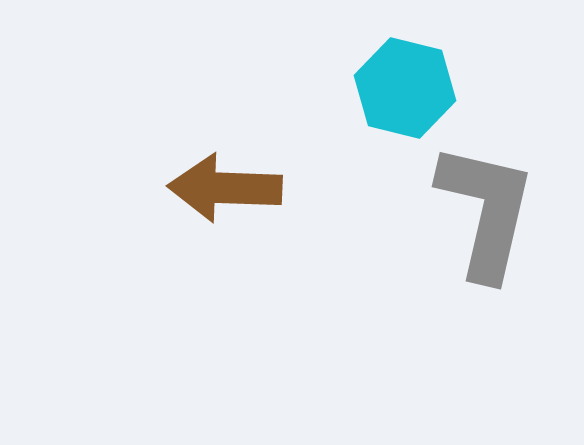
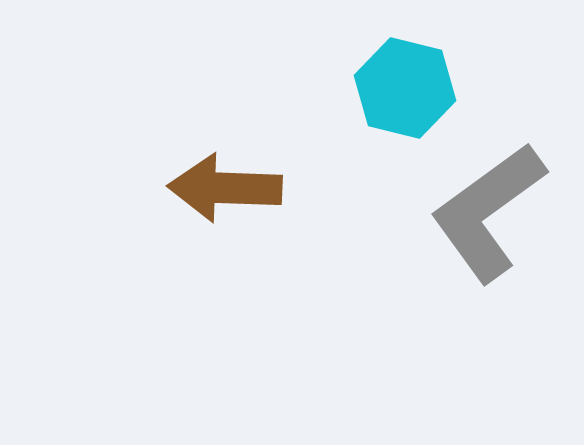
gray L-shape: moved 2 px right, 1 px down; rotated 139 degrees counterclockwise
